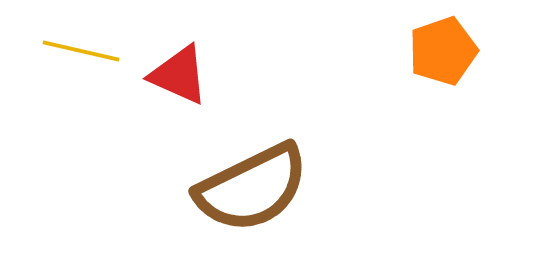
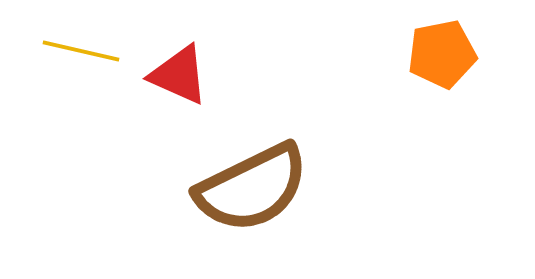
orange pentagon: moved 1 px left, 3 px down; rotated 8 degrees clockwise
